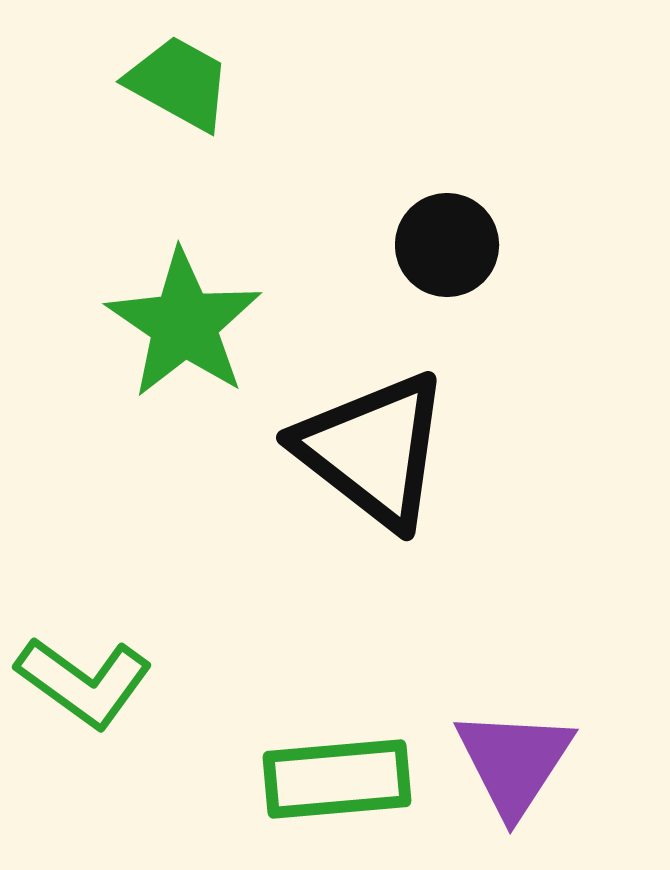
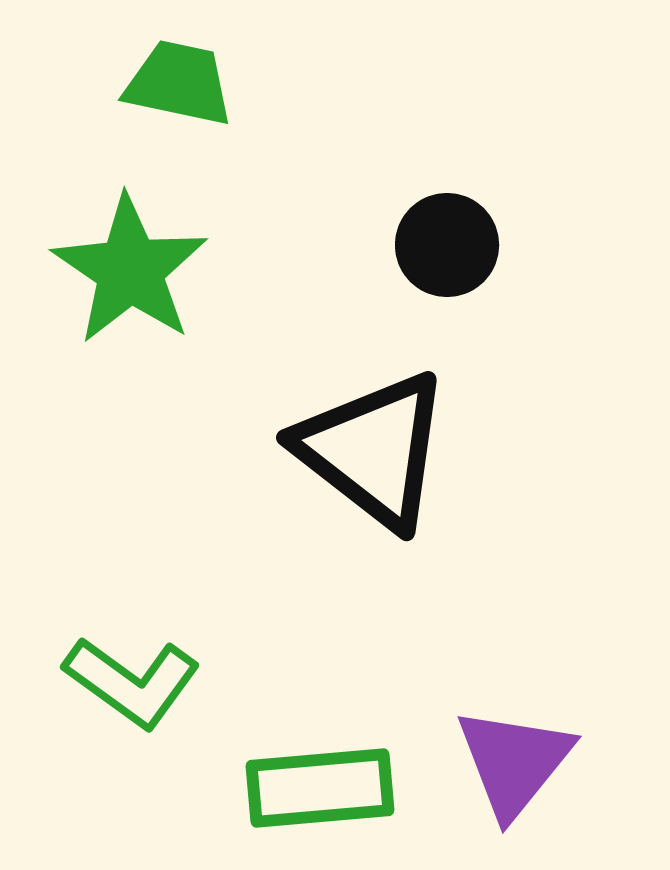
green trapezoid: rotated 17 degrees counterclockwise
green star: moved 54 px left, 54 px up
green L-shape: moved 48 px right
purple triangle: rotated 6 degrees clockwise
green rectangle: moved 17 px left, 9 px down
